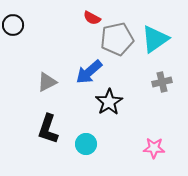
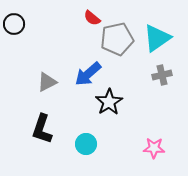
red semicircle: rotated 12 degrees clockwise
black circle: moved 1 px right, 1 px up
cyan triangle: moved 2 px right, 1 px up
blue arrow: moved 1 px left, 2 px down
gray cross: moved 7 px up
black L-shape: moved 6 px left
